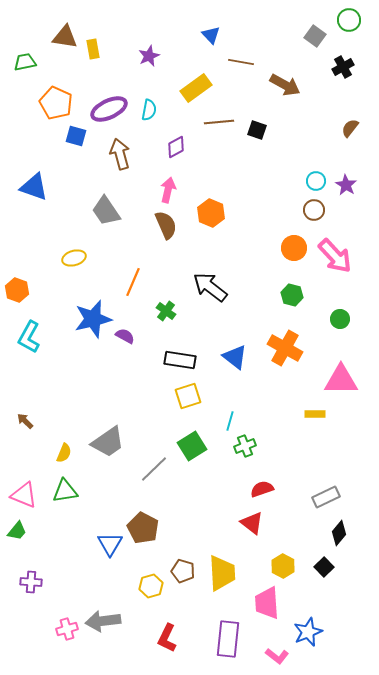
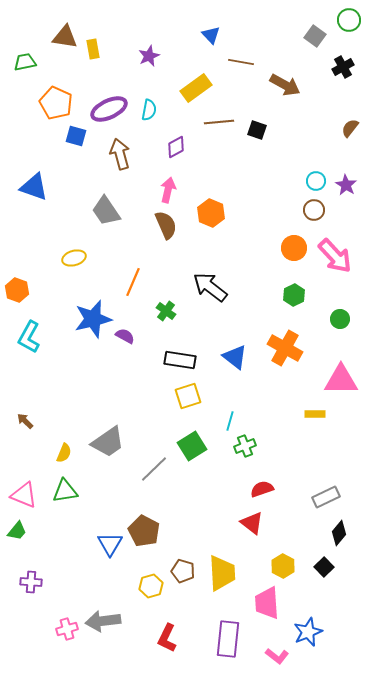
green hexagon at (292, 295): moved 2 px right; rotated 20 degrees clockwise
brown pentagon at (143, 528): moved 1 px right, 3 px down
